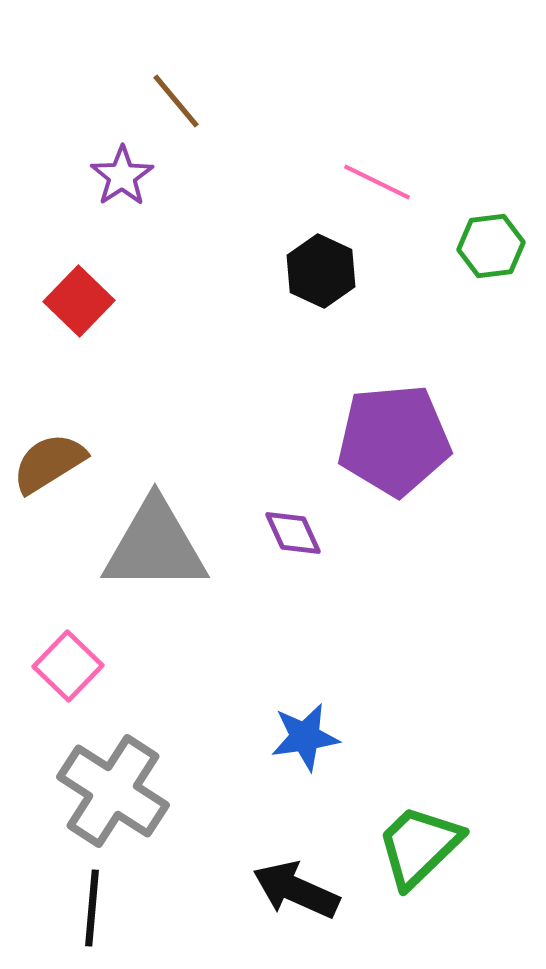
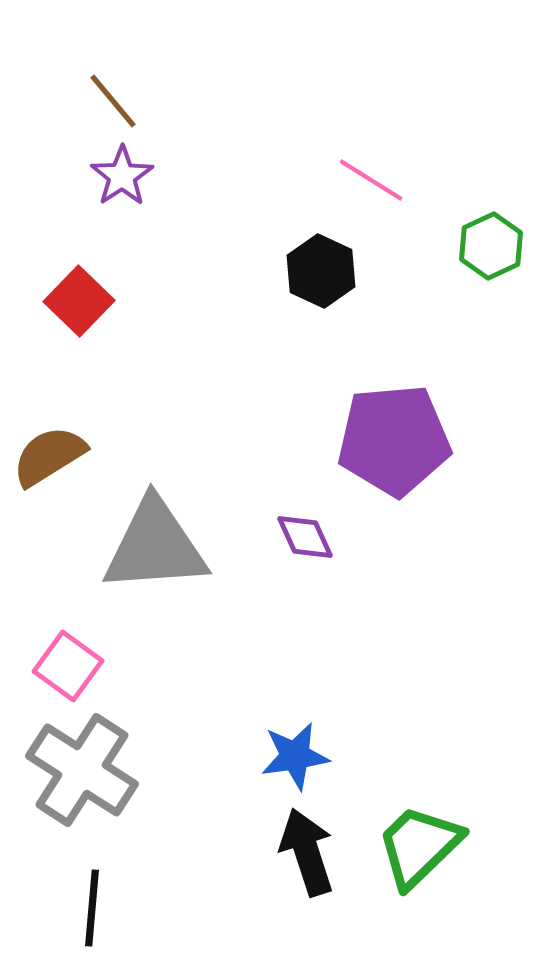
brown line: moved 63 px left
pink line: moved 6 px left, 2 px up; rotated 6 degrees clockwise
green hexagon: rotated 18 degrees counterclockwise
brown semicircle: moved 7 px up
purple diamond: moved 12 px right, 4 px down
gray triangle: rotated 4 degrees counterclockwise
pink square: rotated 8 degrees counterclockwise
blue star: moved 10 px left, 19 px down
gray cross: moved 31 px left, 21 px up
black arrow: moved 11 px right, 38 px up; rotated 48 degrees clockwise
